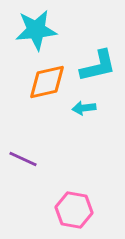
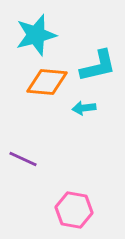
cyan star: moved 5 px down; rotated 9 degrees counterclockwise
orange diamond: rotated 18 degrees clockwise
